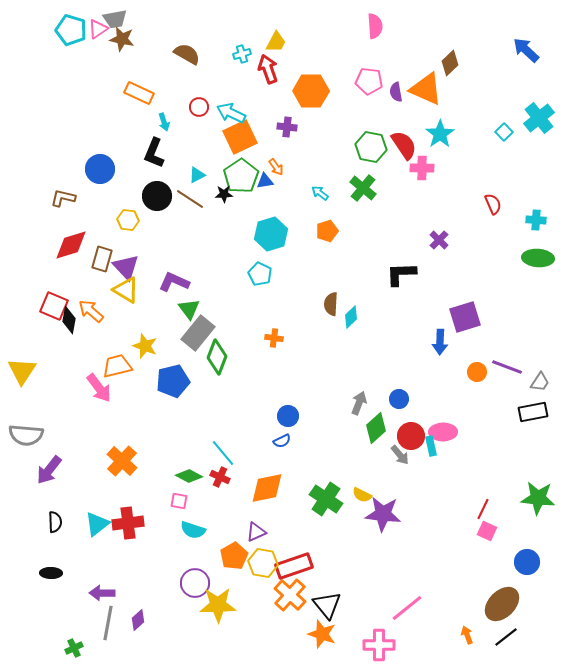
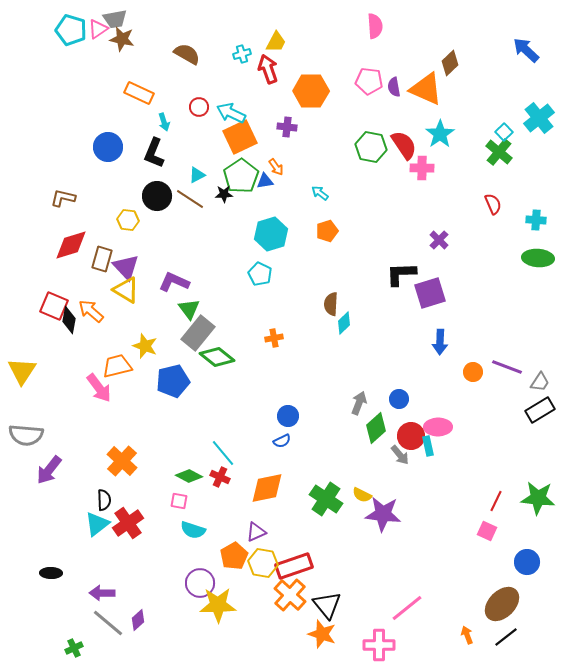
purple semicircle at (396, 92): moved 2 px left, 5 px up
blue circle at (100, 169): moved 8 px right, 22 px up
green cross at (363, 188): moved 136 px right, 36 px up
cyan diamond at (351, 317): moved 7 px left, 6 px down
purple square at (465, 317): moved 35 px left, 24 px up
orange cross at (274, 338): rotated 18 degrees counterclockwise
green diamond at (217, 357): rotated 72 degrees counterclockwise
orange circle at (477, 372): moved 4 px left
black rectangle at (533, 412): moved 7 px right, 2 px up; rotated 20 degrees counterclockwise
pink ellipse at (443, 432): moved 5 px left, 5 px up
cyan rectangle at (431, 446): moved 3 px left
red line at (483, 509): moved 13 px right, 8 px up
black semicircle at (55, 522): moved 49 px right, 22 px up
red cross at (128, 523): rotated 28 degrees counterclockwise
purple circle at (195, 583): moved 5 px right
gray line at (108, 623): rotated 60 degrees counterclockwise
